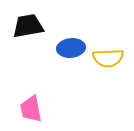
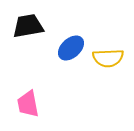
blue ellipse: rotated 36 degrees counterclockwise
pink trapezoid: moved 3 px left, 5 px up
